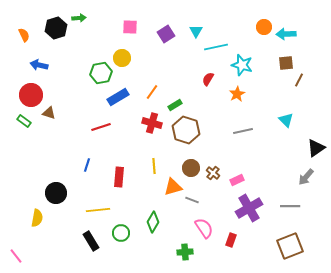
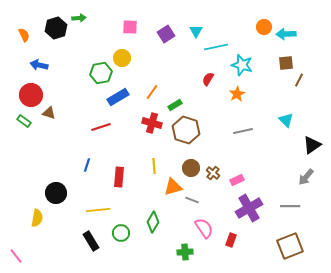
black triangle at (316, 148): moved 4 px left, 3 px up
